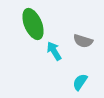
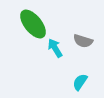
green ellipse: rotated 16 degrees counterclockwise
cyan arrow: moved 1 px right, 3 px up
